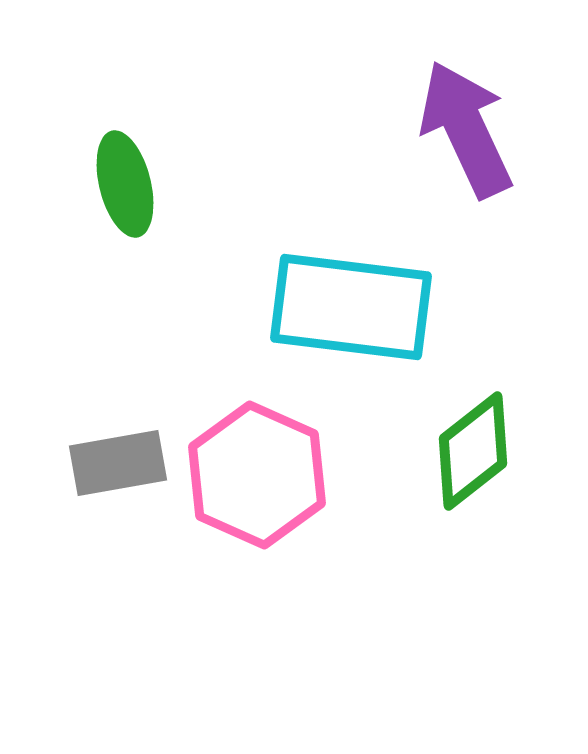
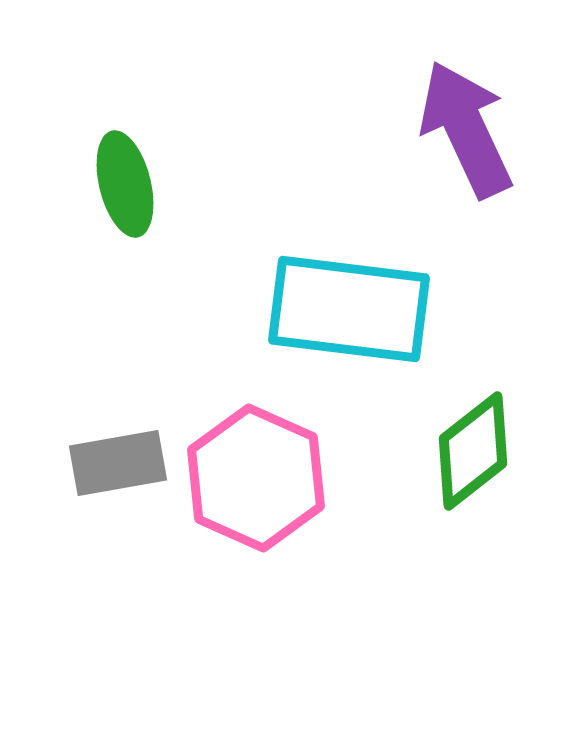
cyan rectangle: moved 2 px left, 2 px down
pink hexagon: moved 1 px left, 3 px down
